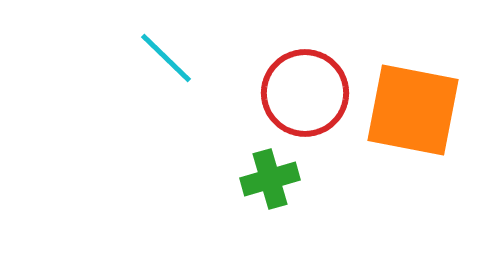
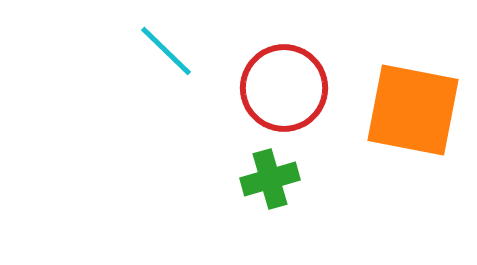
cyan line: moved 7 px up
red circle: moved 21 px left, 5 px up
